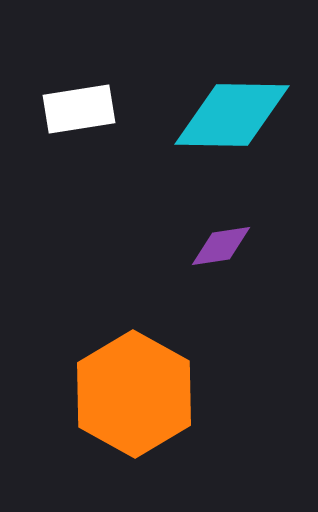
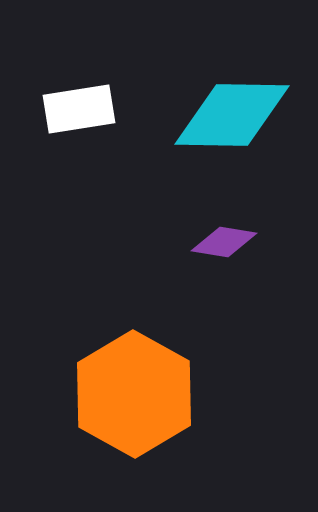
purple diamond: moved 3 px right, 4 px up; rotated 18 degrees clockwise
